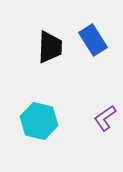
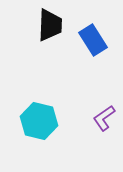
black trapezoid: moved 22 px up
purple L-shape: moved 1 px left
